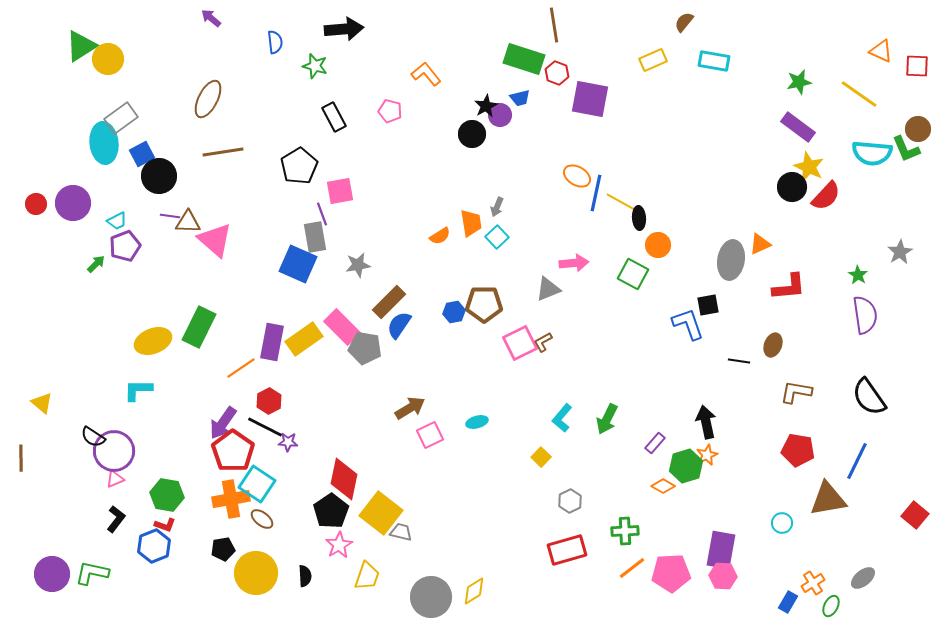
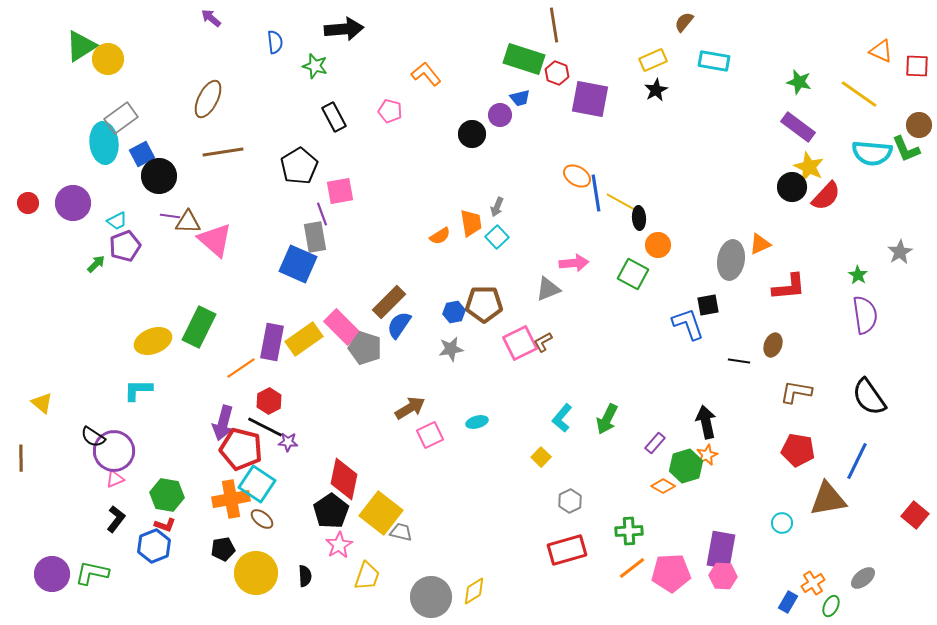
green star at (799, 82): rotated 25 degrees clockwise
black star at (486, 106): moved 170 px right, 16 px up
brown circle at (918, 129): moved 1 px right, 4 px up
blue line at (596, 193): rotated 21 degrees counterclockwise
red circle at (36, 204): moved 8 px left, 1 px up
gray star at (358, 265): moved 93 px right, 84 px down
gray pentagon at (365, 348): rotated 8 degrees clockwise
purple arrow at (223, 423): rotated 20 degrees counterclockwise
red pentagon at (233, 451): moved 8 px right, 2 px up; rotated 21 degrees counterclockwise
green cross at (625, 531): moved 4 px right
